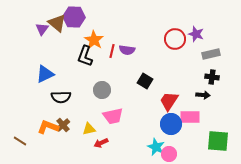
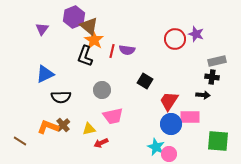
purple hexagon: rotated 25 degrees counterclockwise
brown triangle: moved 32 px right, 3 px down
gray rectangle: moved 6 px right, 7 px down
